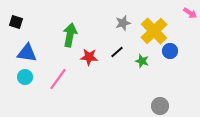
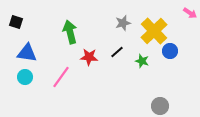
green arrow: moved 3 px up; rotated 25 degrees counterclockwise
pink line: moved 3 px right, 2 px up
